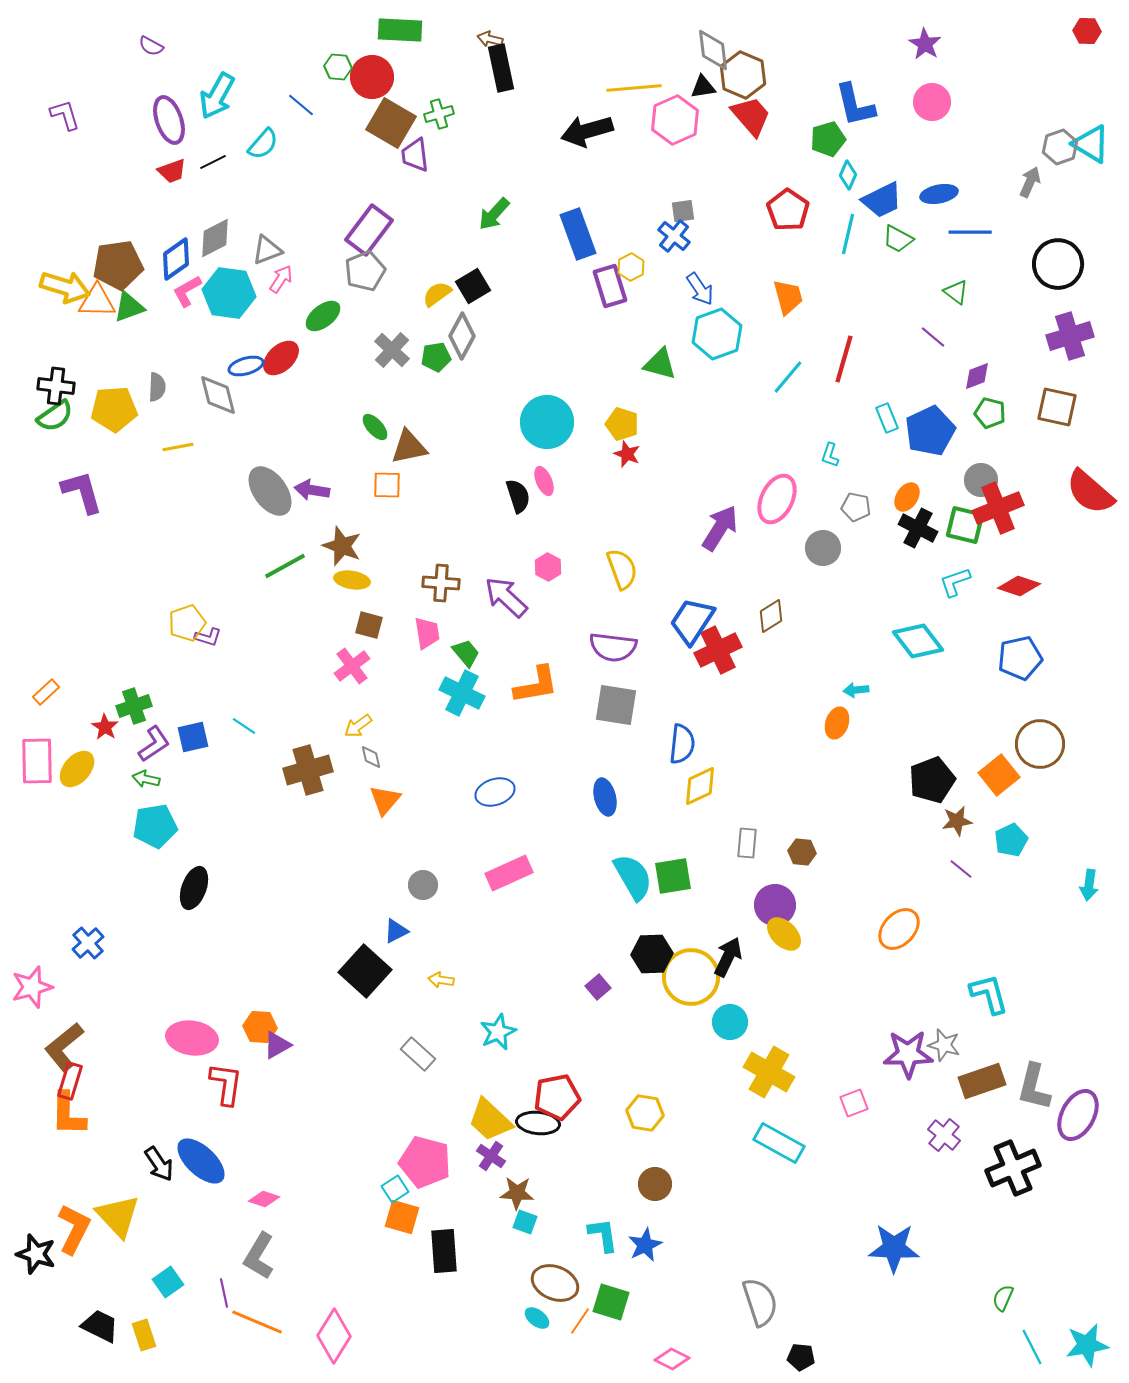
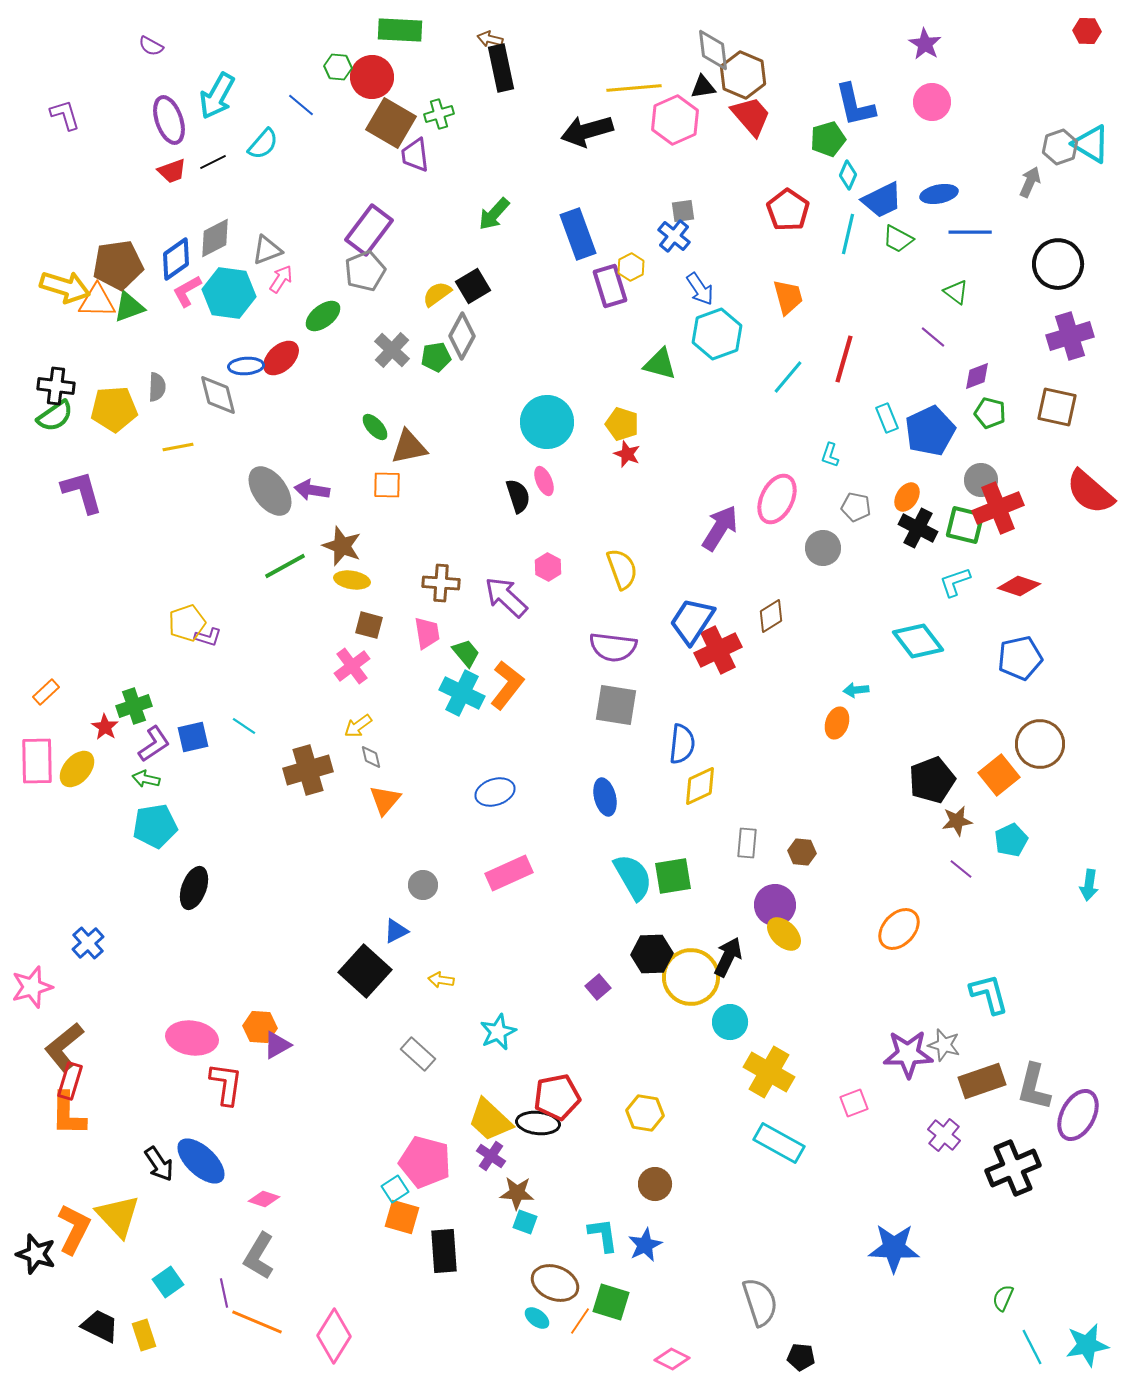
blue ellipse at (246, 366): rotated 12 degrees clockwise
orange L-shape at (536, 685): moved 29 px left; rotated 42 degrees counterclockwise
